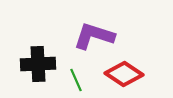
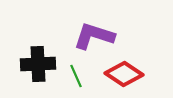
green line: moved 4 px up
